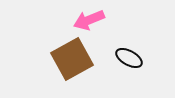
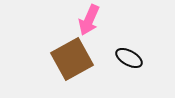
pink arrow: rotated 44 degrees counterclockwise
